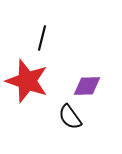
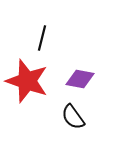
purple diamond: moved 7 px left, 7 px up; rotated 12 degrees clockwise
black semicircle: moved 3 px right
